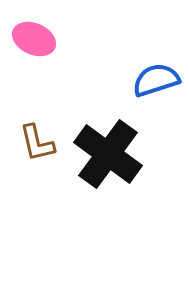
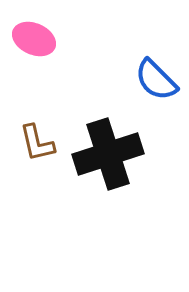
blue semicircle: rotated 117 degrees counterclockwise
black cross: rotated 36 degrees clockwise
